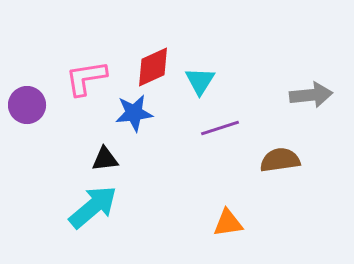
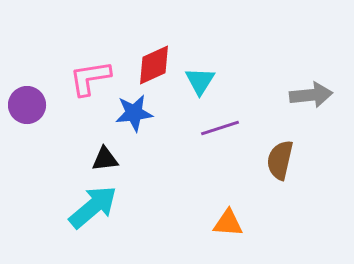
red diamond: moved 1 px right, 2 px up
pink L-shape: moved 4 px right
brown semicircle: rotated 69 degrees counterclockwise
orange triangle: rotated 12 degrees clockwise
